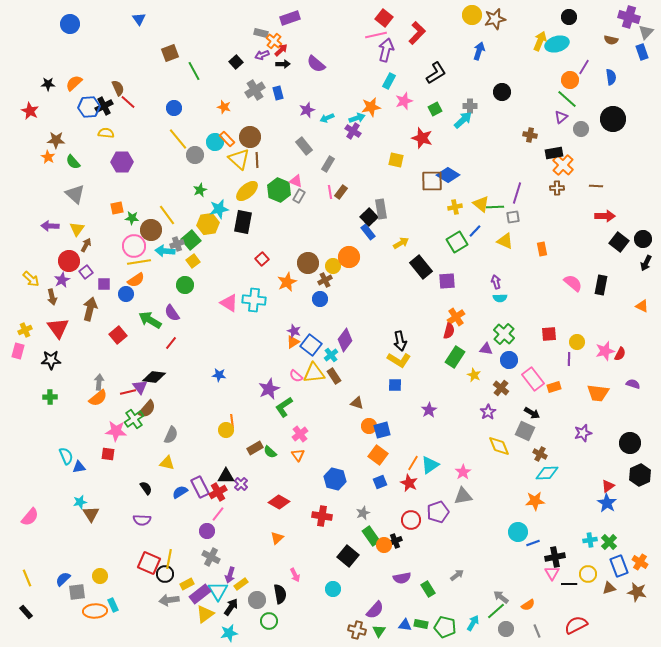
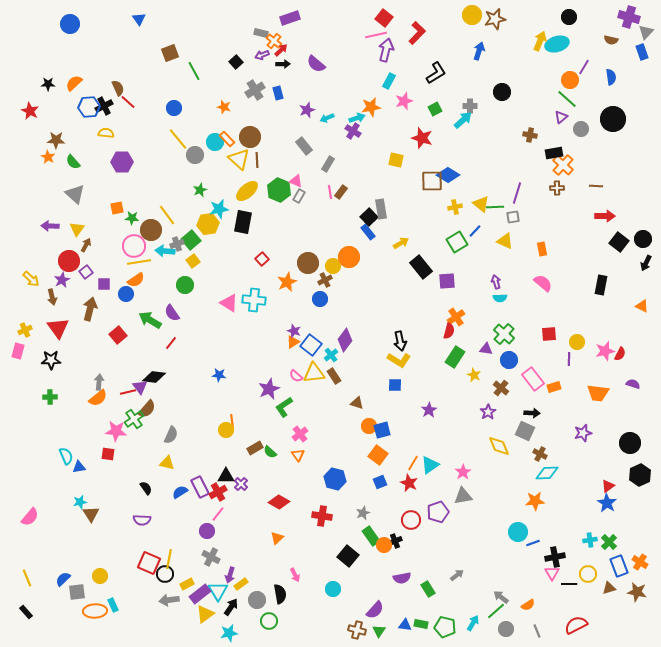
pink semicircle at (573, 283): moved 30 px left
black arrow at (532, 413): rotated 28 degrees counterclockwise
